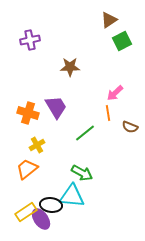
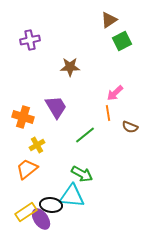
orange cross: moved 5 px left, 4 px down
green line: moved 2 px down
green arrow: moved 1 px down
